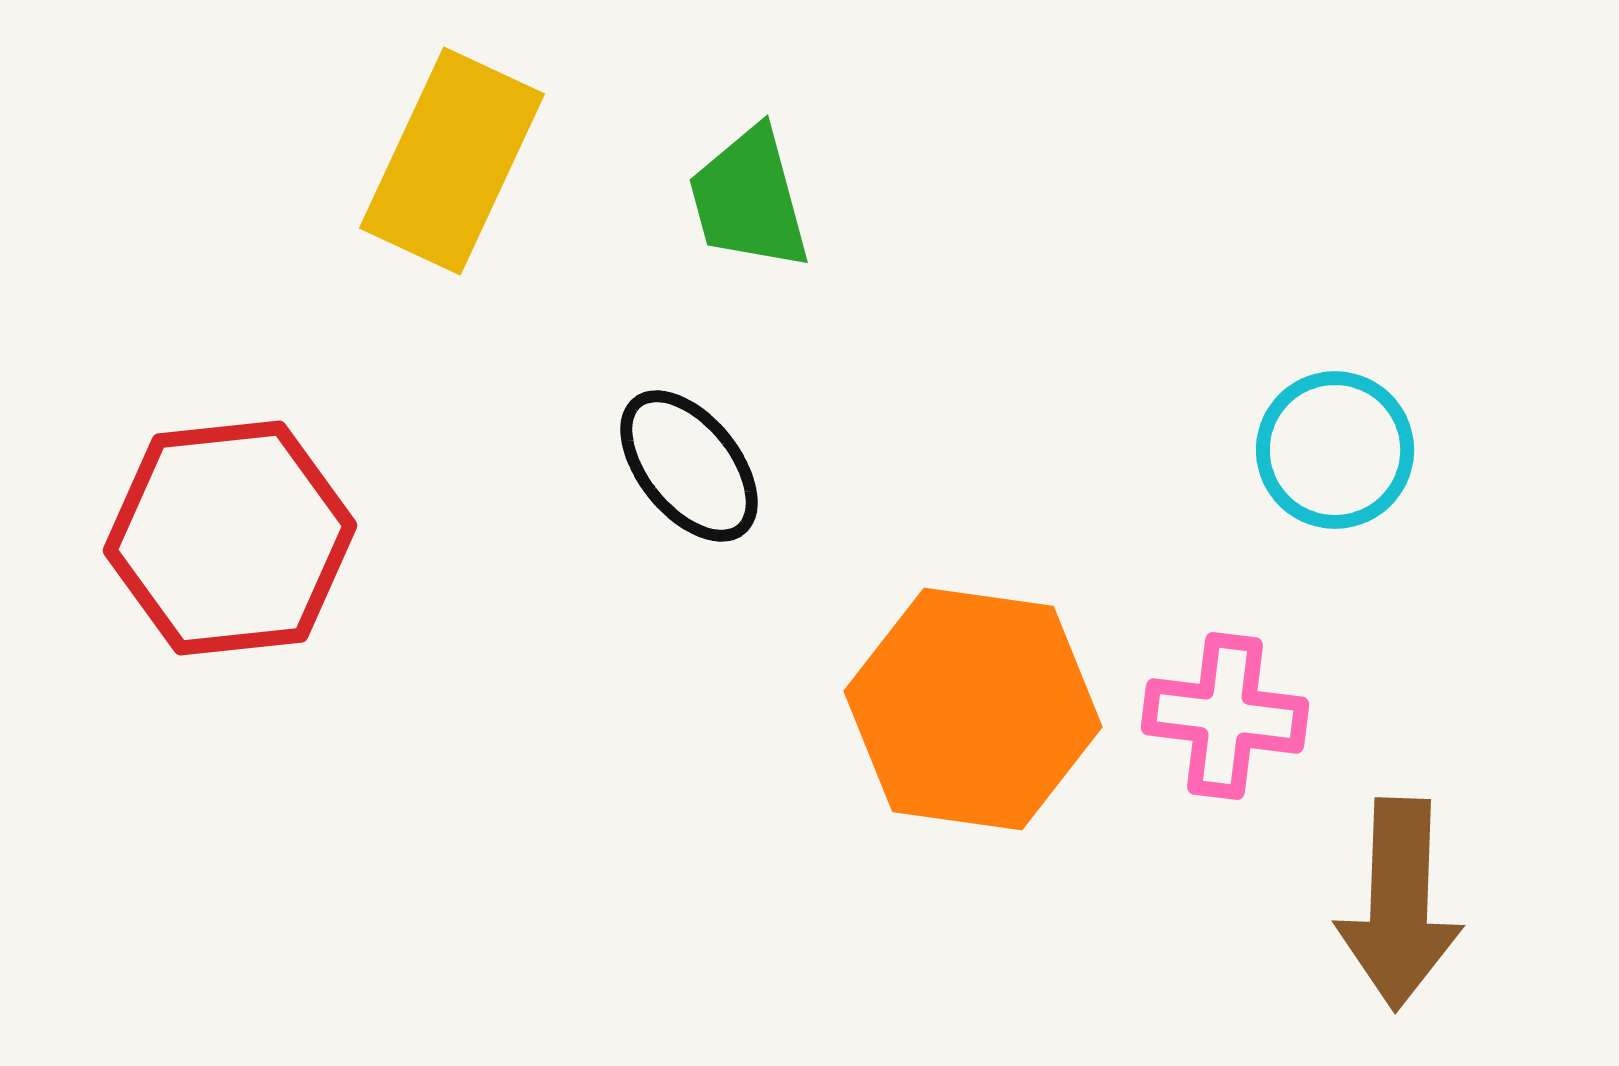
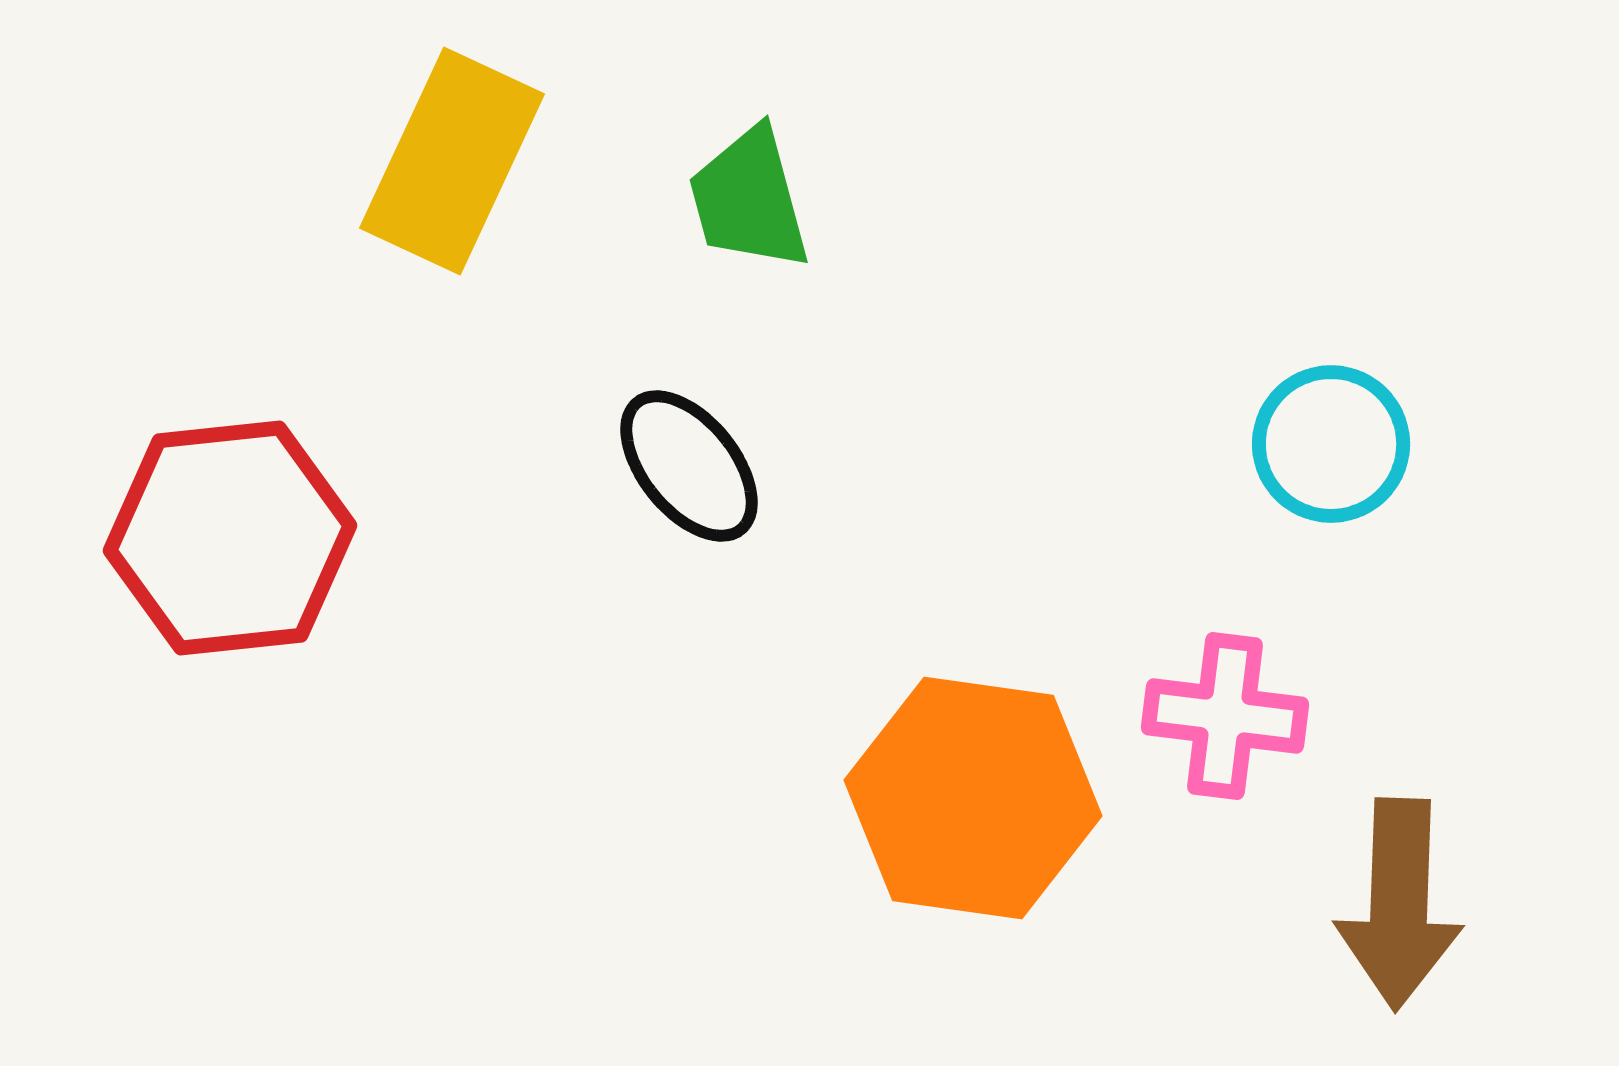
cyan circle: moved 4 px left, 6 px up
orange hexagon: moved 89 px down
